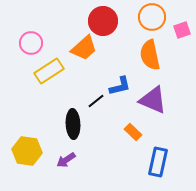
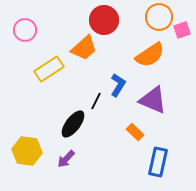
orange circle: moved 7 px right
red circle: moved 1 px right, 1 px up
pink circle: moved 6 px left, 13 px up
orange semicircle: rotated 112 degrees counterclockwise
yellow rectangle: moved 2 px up
blue L-shape: moved 2 px left, 1 px up; rotated 45 degrees counterclockwise
black line: rotated 24 degrees counterclockwise
black ellipse: rotated 40 degrees clockwise
orange rectangle: moved 2 px right
purple arrow: moved 1 px up; rotated 12 degrees counterclockwise
